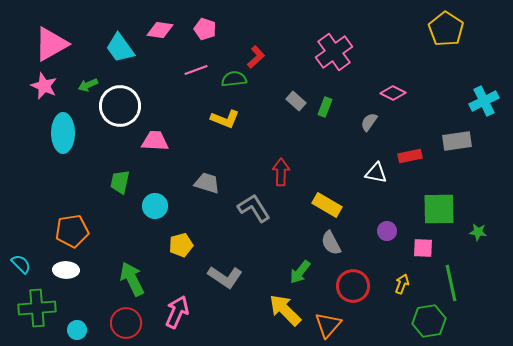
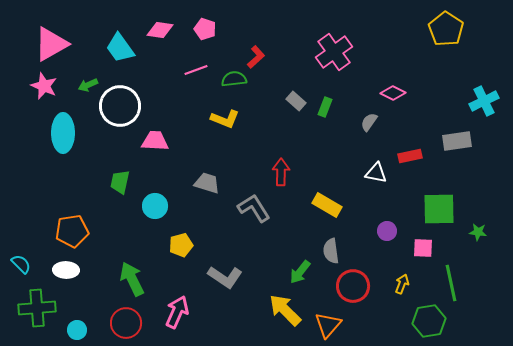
gray semicircle at (331, 243): moved 8 px down; rotated 20 degrees clockwise
